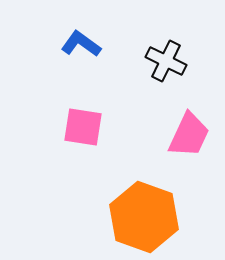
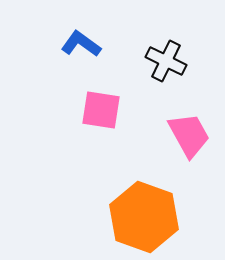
pink square: moved 18 px right, 17 px up
pink trapezoid: rotated 54 degrees counterclockwise
